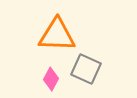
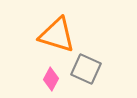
orange triangle: rotated 15 degrees clockwise
